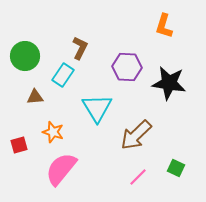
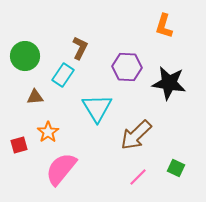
orange star: moved 5 px left; rotated 20 degrees clockwise
